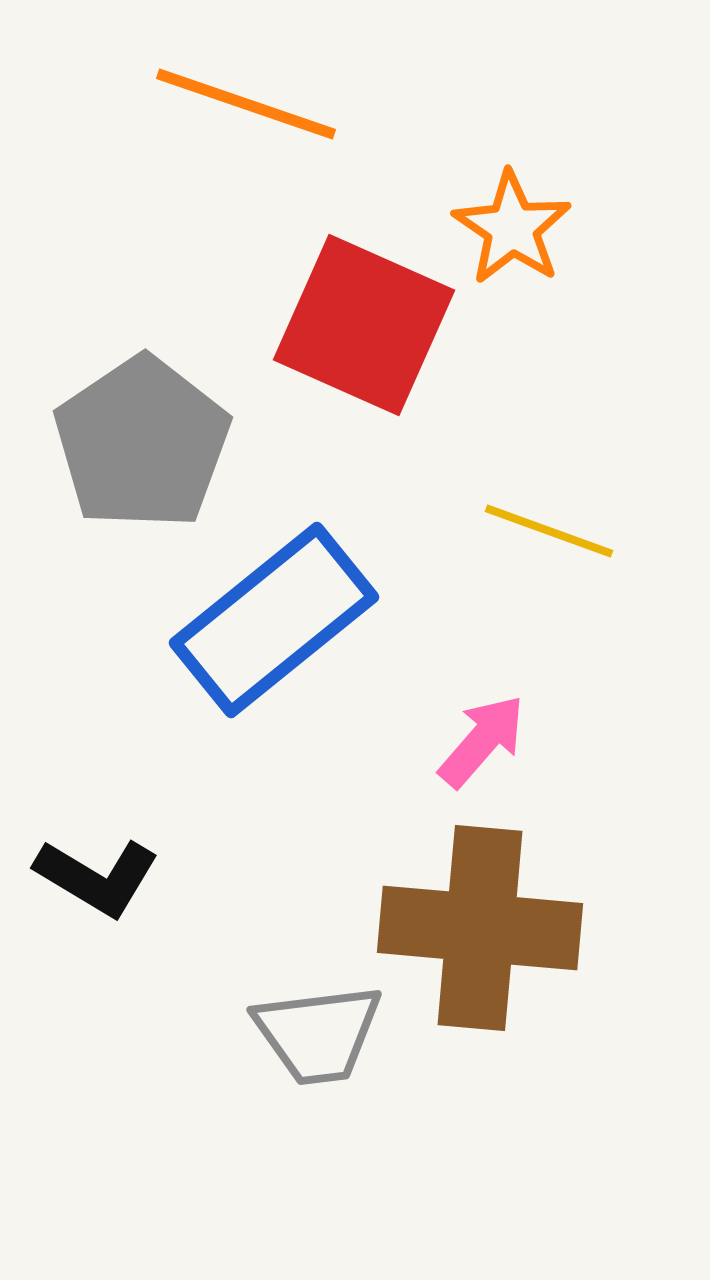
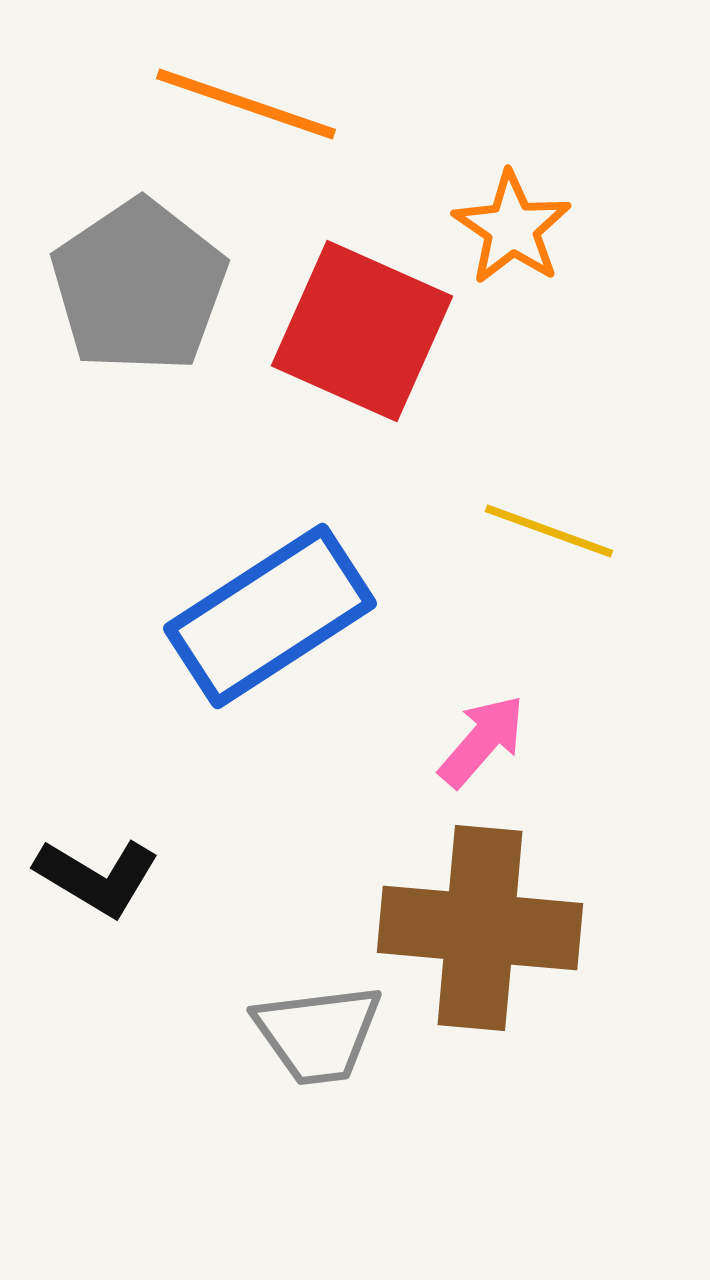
red square: moved 2 px left, 6 px down
gray pentagon: moved 3 px left, 157 px up
blue rectangle: moved 4 px left, 4 px up; rotated 6 degrees clockwise
